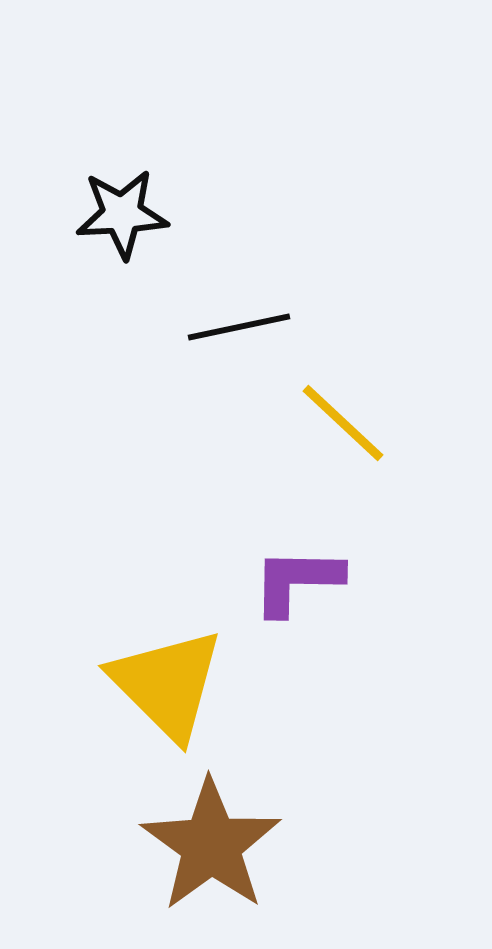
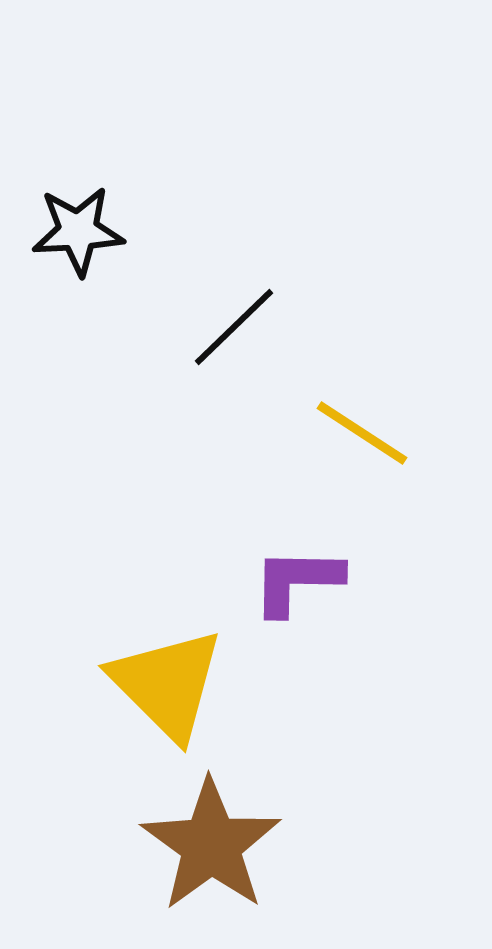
black star: moved 44 px left, 17 px down
black line: moved 5 px left; rotated 32 degrees counterclockwise
yellow line: moved 19 px right, 10 px down; rotated 10 degrees counterclockwise
